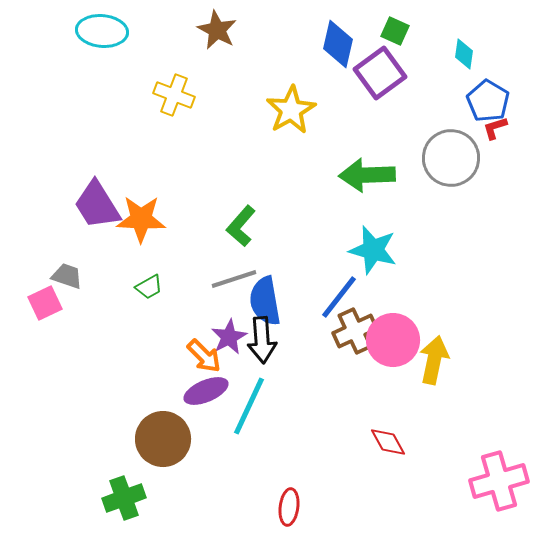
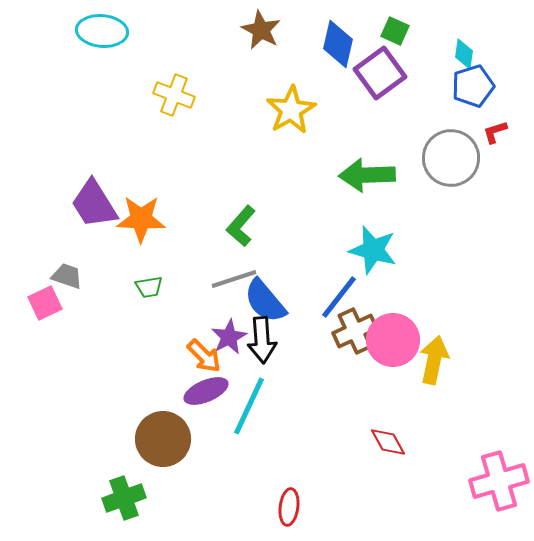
brown star: moved 44 px right
blue pentagon: moved 15 px left, 15 px up; rotated 24 degrees clockwise
red L-shape: moved 4 px down
purple trapezoid: moved 3 px left, 1 px up
green trapezoid: rotated 20 degrees clockwise
blue semicircle: rotated 30 degrees counterclockwise
